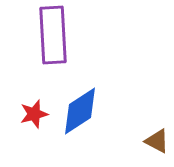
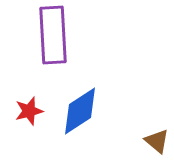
red star: moved 5 px left, 3 px up
brown triangle: rotated 12 degrees clockwise
